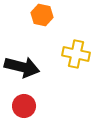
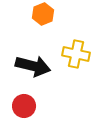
orange hexagon: moved 1 px right, 1 px up; rotated 25 degrees clockwise
black arrow: moved 11 px right, 1 px up
